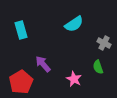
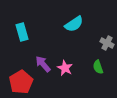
cyan rectangle: moved 1 px right, 2 px down
gray cross: moved 3 px right
pink star: moved 9 px left, 11 px up
